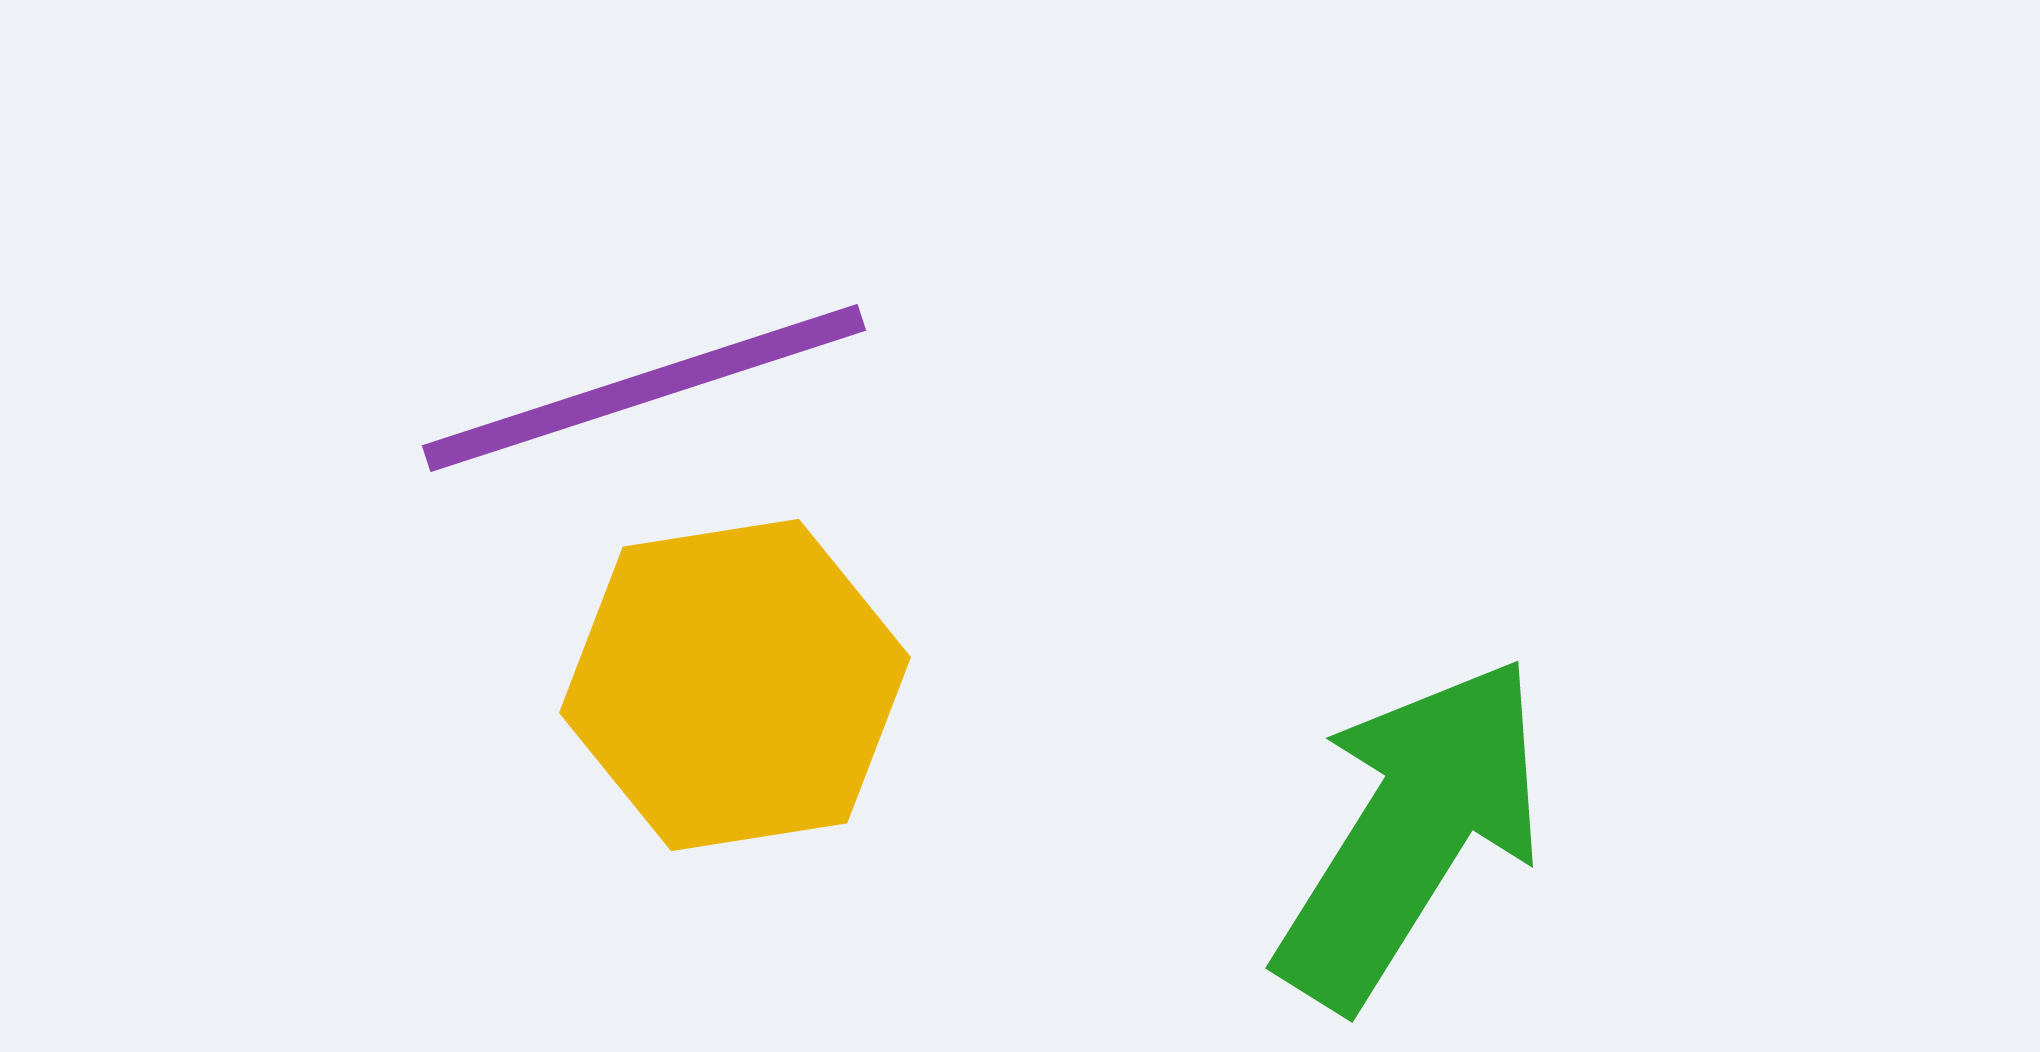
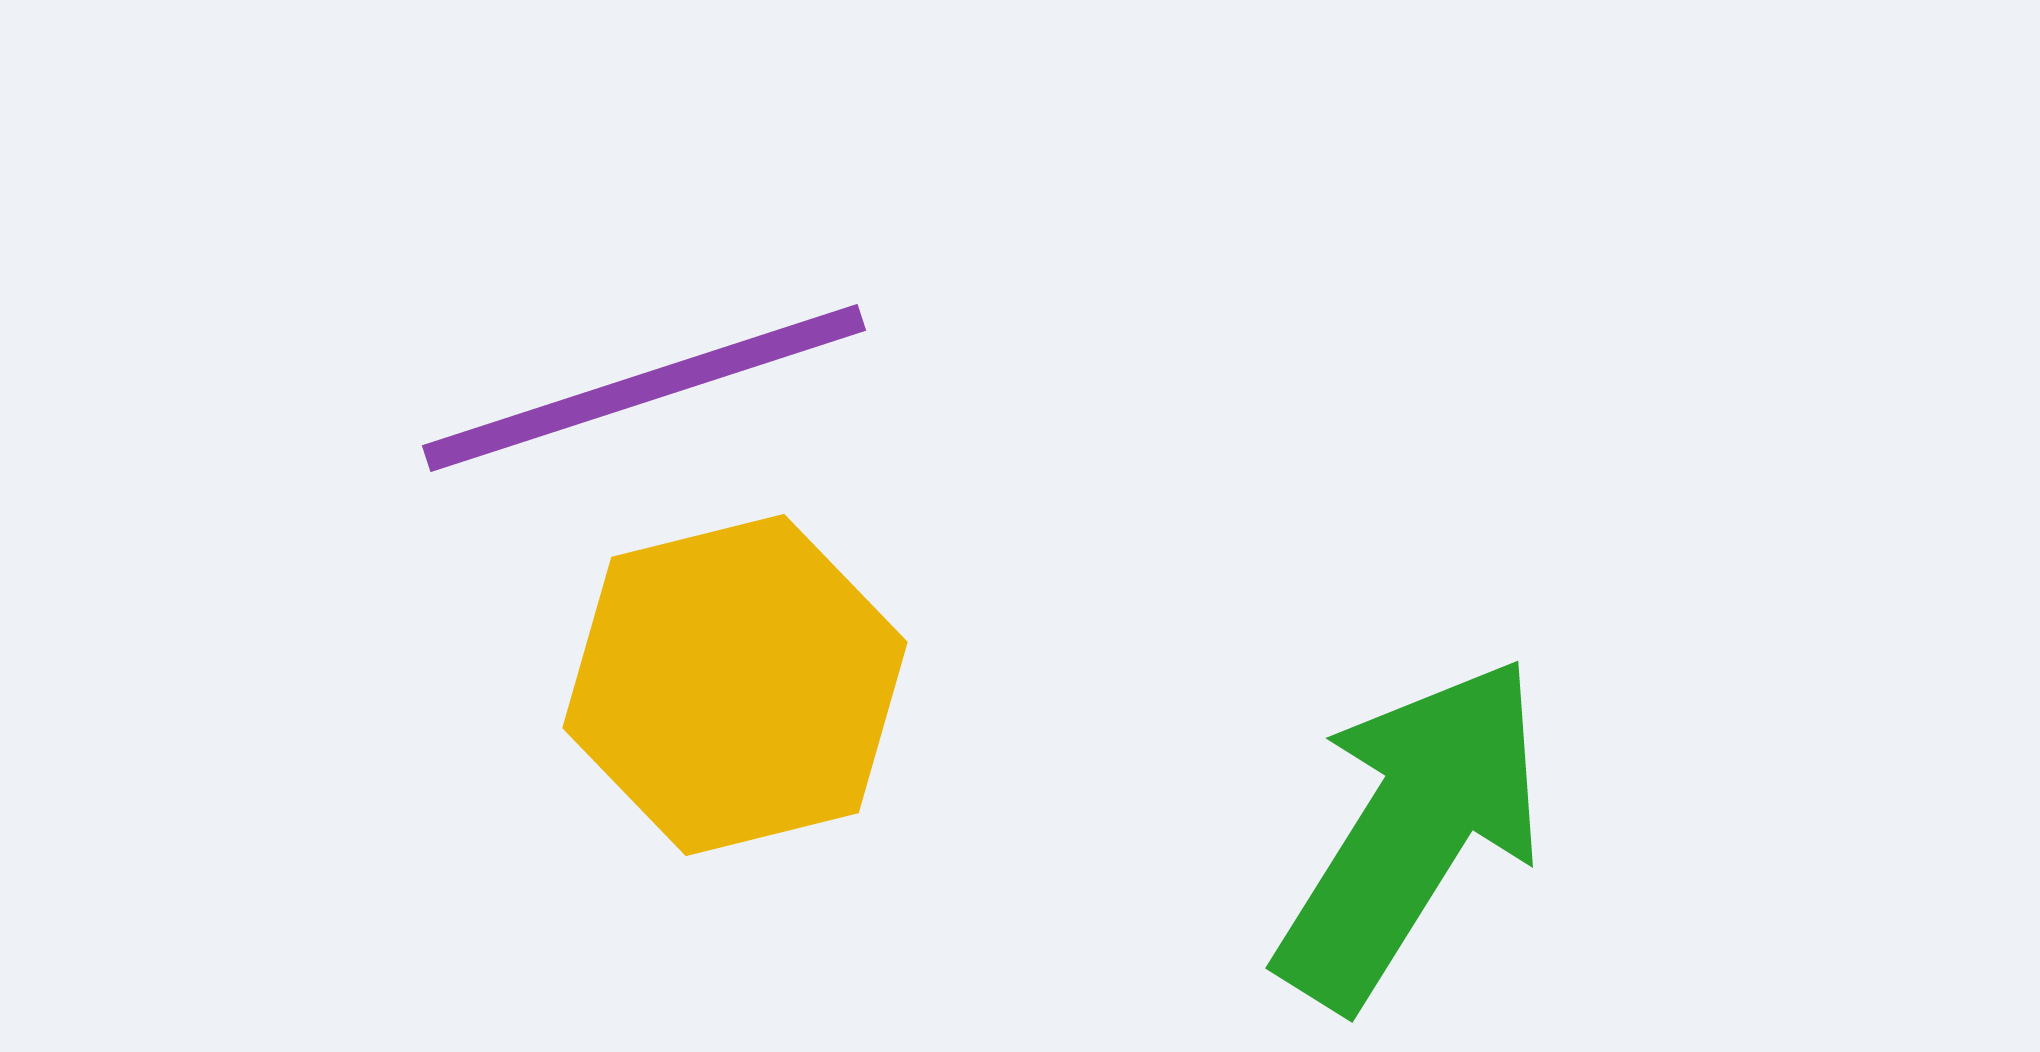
yellow hexagon: rotated 5 degrees counterclockwise
